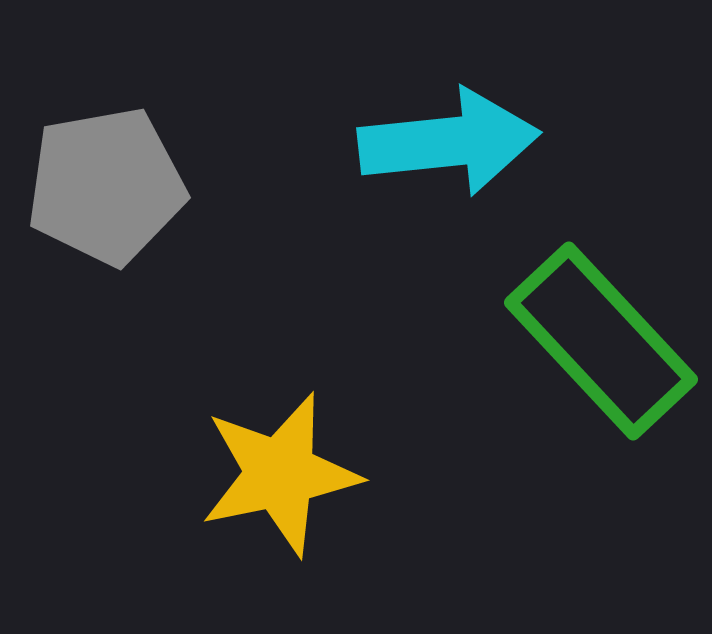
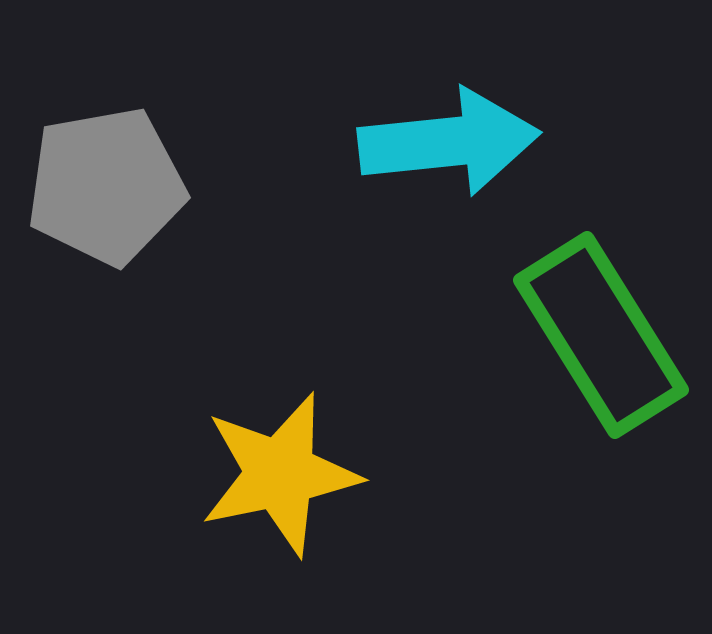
green rectangle: moved 6 px up; rotated 11 degrees clockwise
